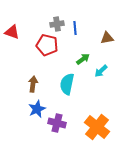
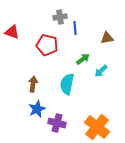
gray cross: moved 3 px right, 7 px up
